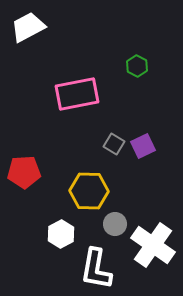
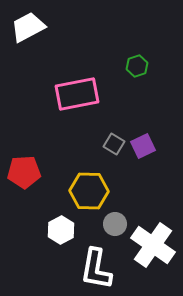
green hexagon: rotated 15 degrees clockwise
white hexagon: moved 4 px up
